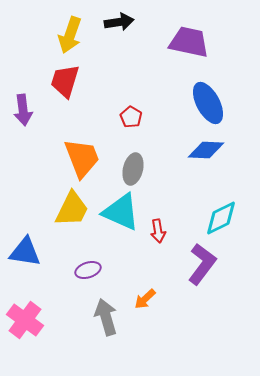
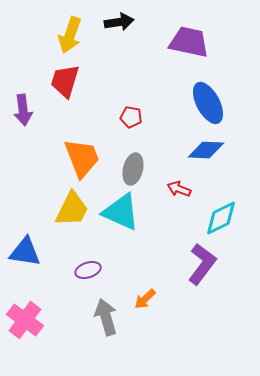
red pentagon: rotated 20 degrees counterclockwise
red arrow: moved 21 px right, 42 px up; rotated 120 degrees clockwise
